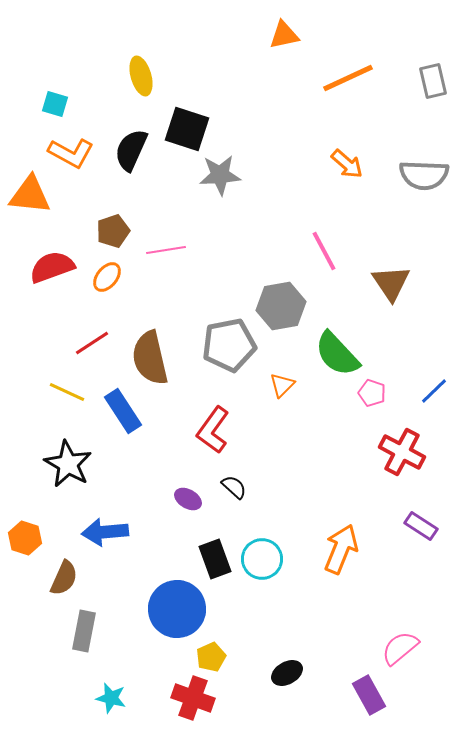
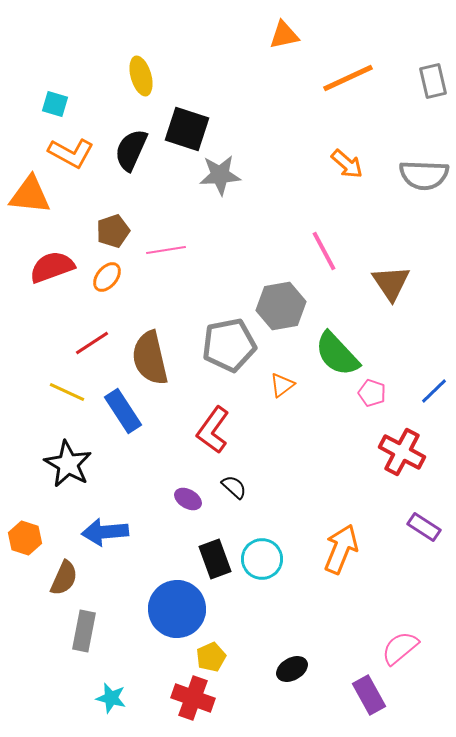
orange triangle at (282, 385): rotated 8 degrees clockwise
purple rectangle at (421, 526): moved 3 px right, 1 px down
black ellipse at (287, 673): moved 5 px right, 4 px up
